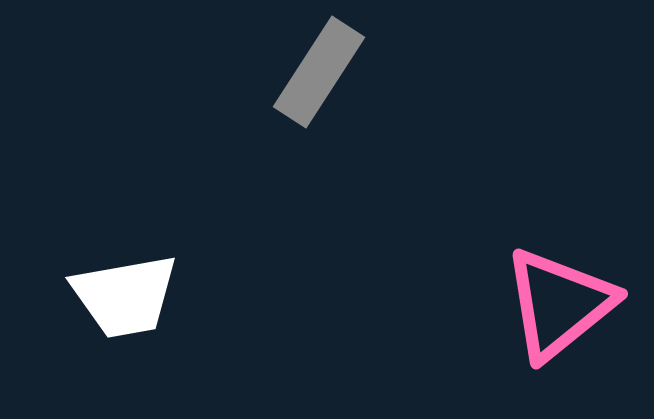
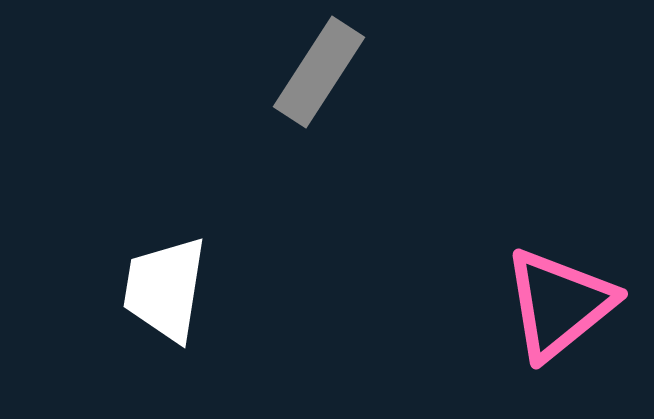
white trapezoid: moved 40 px right, 7 px up; rotated 109 degrees clockwise
